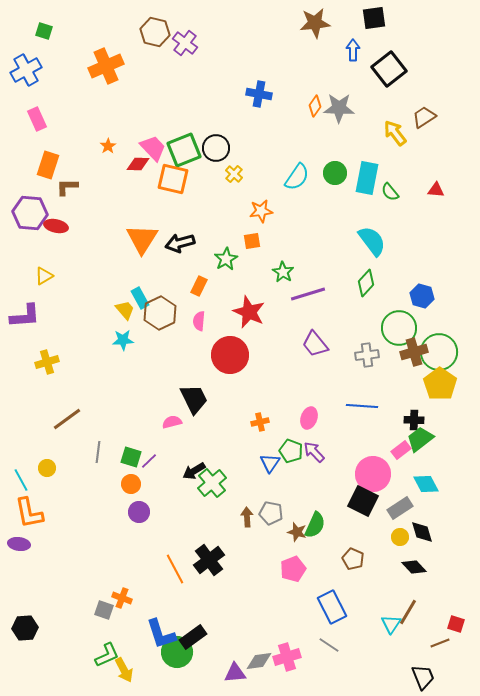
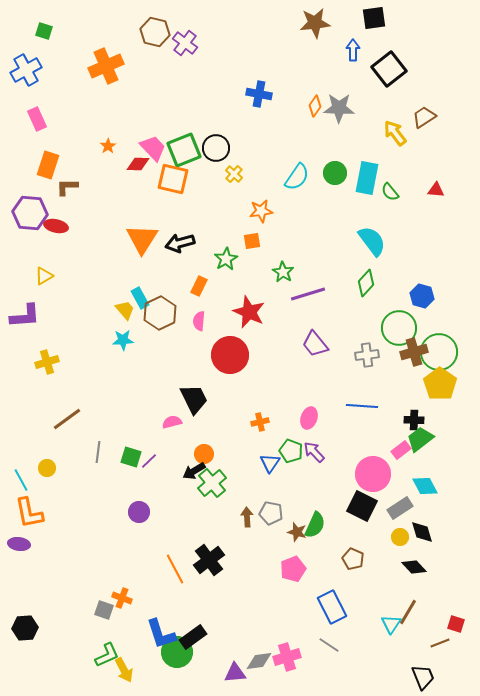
orange circle at (131, 484): moved 73 px right, 30 px up
cyan diamond at (426, 484): moved 1 px left, 2 px down
black square at (363, 501): moved 1 px left, 5 px down
